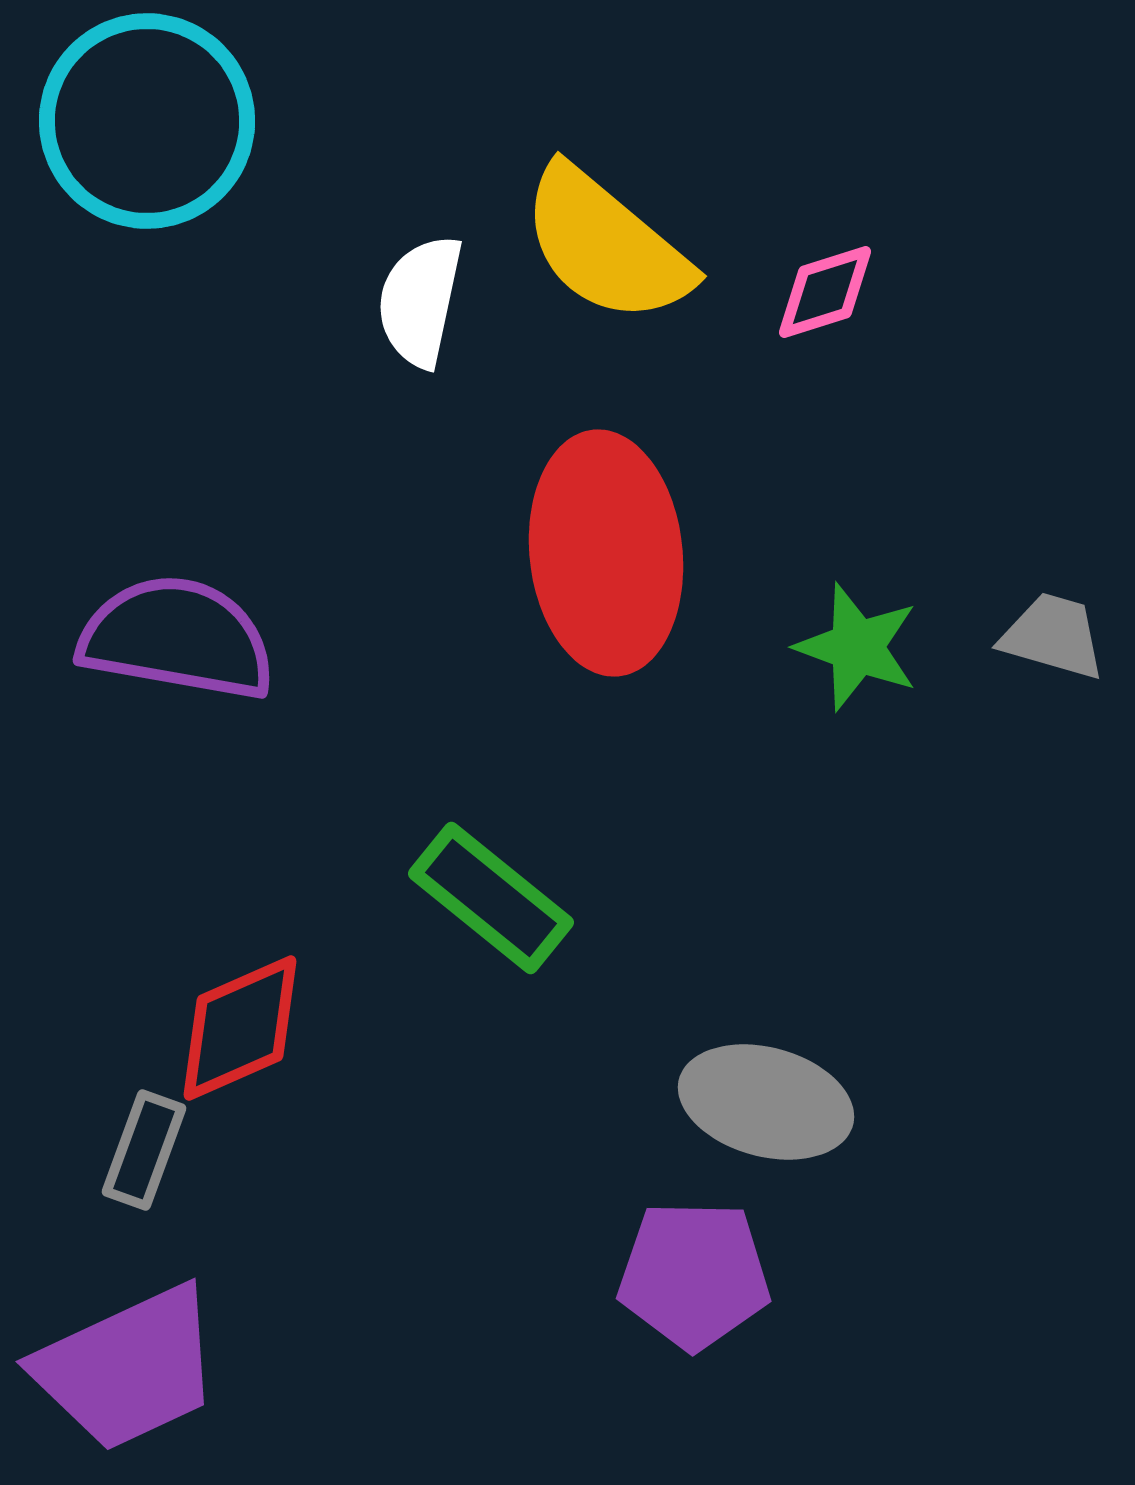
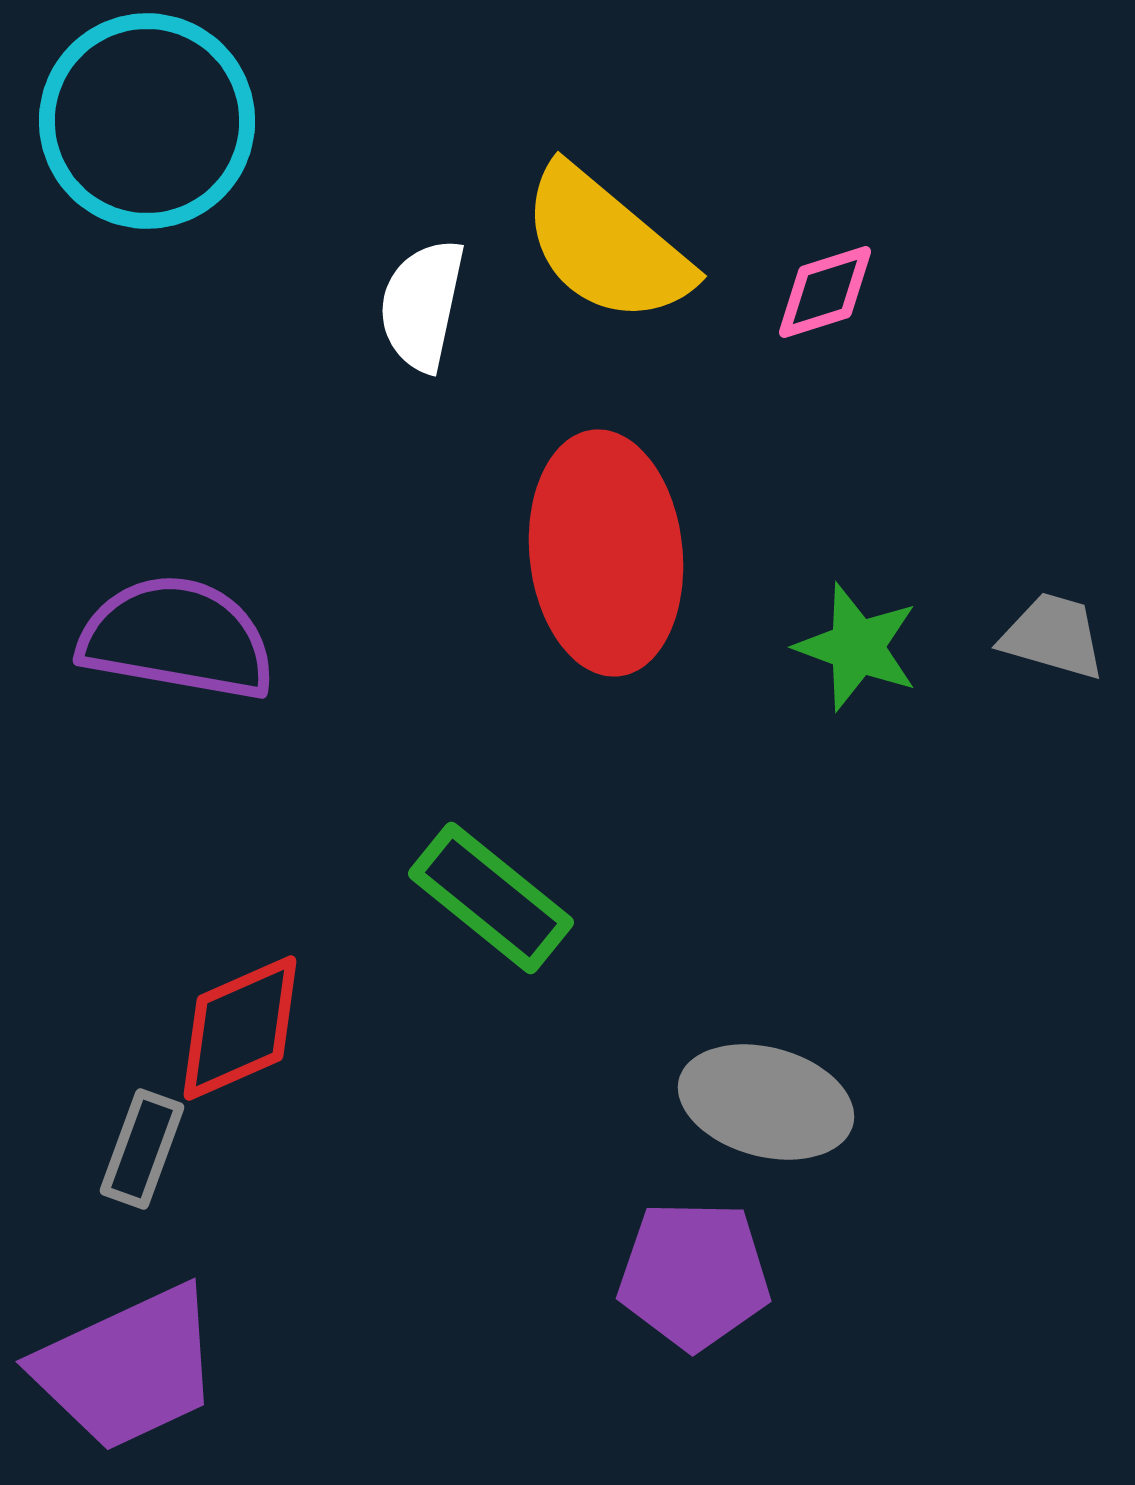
white semicircle: moved 2 px right, 4 px down
gray rectangle: moved 2 px left, 1 px up
